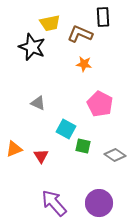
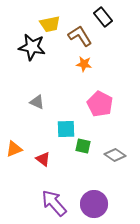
black rectangle: rotated 36 degrees counterclockwise
yellow trapezoid: moved 1 px down
brown L-shape: moved 2 px down; rotated 35 degrees clockwise
black star: rotated 12 degrees counterclockwise
gray triangle: moved 1 px left, 1 px up
cyan square: rotated 30 degrees counterclockwise
red triangle: moved 2 px right, 3 px down; rotated 21 degrees counterclockwise
purple circle: moved 5 px left, 1 px down
